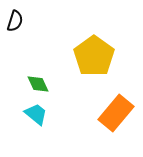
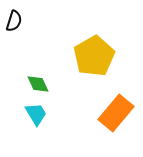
black semicircle: moved 1 px left
yellow pentagon: rotated 6 degrees clockwise
cyan trapezoid: rotated 20 degrees clockwise
